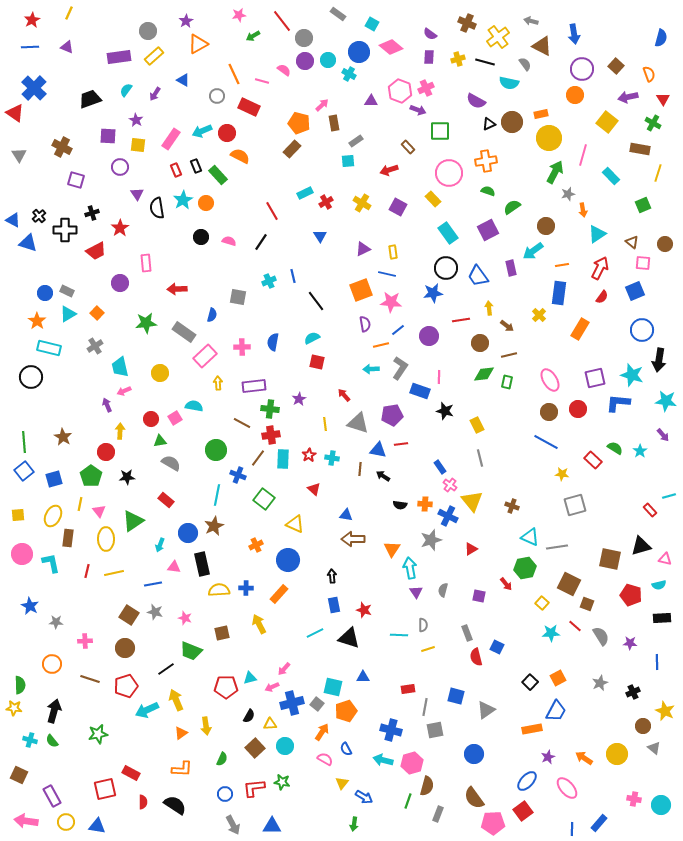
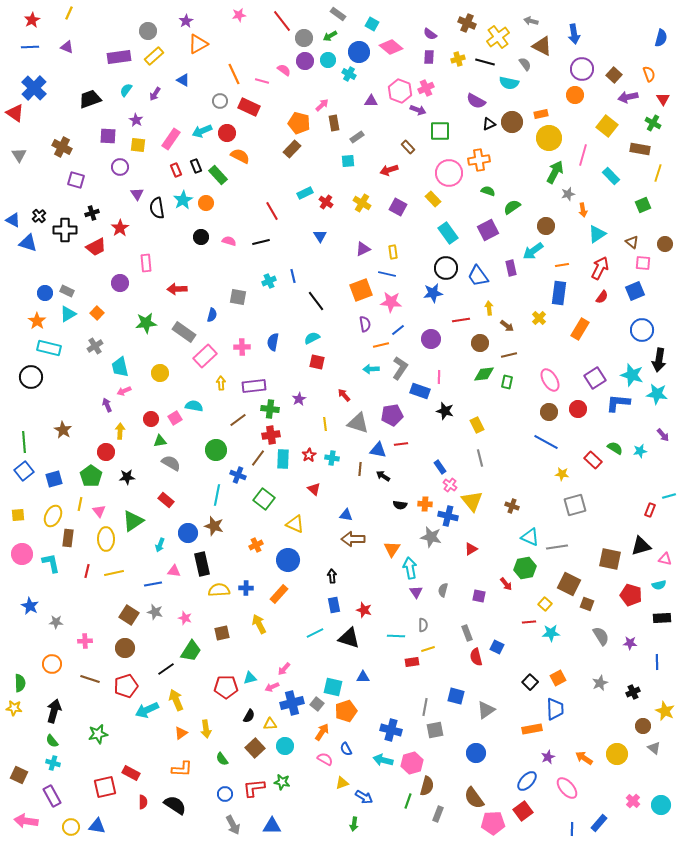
green arrow at (253, 36): moved 77 px right
brown square at (616, 66): moved 2 px left, 9 px down
gray circle at (217, 96): moved 3 px right, 5 px down
yellow square at (607, 122): moved 4 px down
gray rectangle at (356, 141): moved 1 px right, 4 px up
orange cross at (486, 161): moved 7 px left, 1 px up
red cross at (326, 202): rotated 24 degrees counterclockwise
black line at (261, 242): rotated 42 degrees clockwise
red trapezoid at (96, 251): moved 4 px up
yellow cross at (539, 315): moved 3 px down
purple circle at (429, 336): moved 2 px right, 3 px down
purple square at (595, 378): rotated 20 degrees counterclockwise
yellow arrow at (218, 383): moved 3 px right
cyan star at (666, 401): moved 9 px left, 7 px up
brown line at (242, 423): moved 4 px left, 3 px up; rotated 66 degrees counterclockwise
brown star at (63, 437): moved 7 px up
cyan star at (640, 451): rotated 24 degrees clockwise
red rectangle at (650, 510): rotated 64 degrees clockwise
blue cross at (448, 516): rotated 12 degrees counterclockwise
brown star at (214, 526): rotated 30 degrees counterclockwise
gray star at (431, 540): moved 3 px up; rotated 30 degrees clockwise
pink triangle at (174, 567): moved 4 px down
yellow square at (542, 603): moved 3 px right, 1 px down
red line at (575, 626): moved 46 px left, 4 px up; rotated 48 degrees counterclockwise
cyan line at (399, 635): moved 3 px left, 1 px down
green trapezoid at (191, 651): rotated 80 degrees counterclockwise
green semicircle at (20, 685): moved 2 px up
red rectangle at (408, 689): moved 4 px right, 27 px up
blue trapezoid at (556, 711): moved 1 px left, 2 px up; rotated 30 degrees counterclockwise
yellow arrow at (206, 726): moved 3 px down
cyan cross at (30, 740): moved 23 px right, 23 px down
blue circle at (474, 754): moved 2 px right, 1 px up
green semicircle at (222, 759): rotated 120 degrees clockwise
yellow triangle at (342, 783): rotated 32 degrees clockwise
red square at (105, 789): moved 2 px up
pink cross at (634, 799): moved 1 px left, 2 px down; rotated 32 degrees clockwise
yellow circle at (66, 822): moved 5 px right, 5 px down
